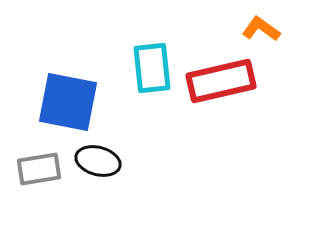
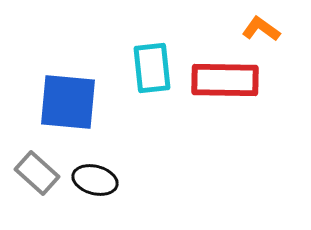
red rectangle: moved 4 px right, 1 px up; rotated 14 degrees clockwise
blue square: rotated 6 degrees counterclockwise
black ellipse: moved 3 px left, 19 px down
gray rectangle: moved 2 px left, 4 px down; rotated 51 degrees clockwise
